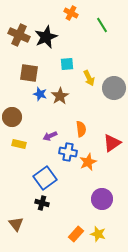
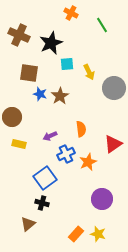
black star: moved 5 px right, 6 px down
yellow arrow: moved 6 px up
red triangle: moved 1 px right, 1 px down
blue cross: moved 2 px left, 2 px down; rotated 36 degrees counterclockwise
brown triangle: moved 12 px right; rotated 28 degrees clockwise
